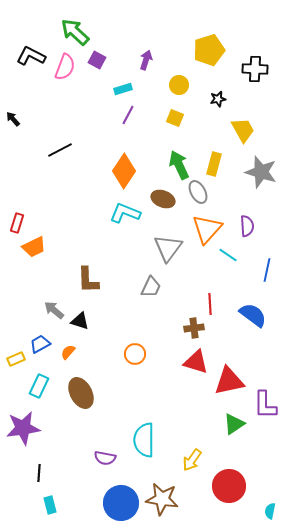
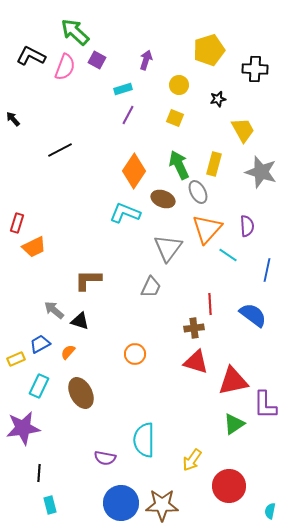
orange diamond at (124, 171): moved 10 px right
brown L-shape at (88, 280): rotated 92 degrees clockwise
red triangle at (229, 381): moved 4 px right
brown star at (162, 499): moved 6 px down; rotated 8 degrees counterclockwise
